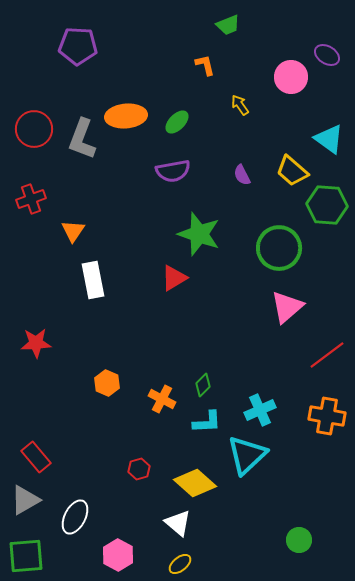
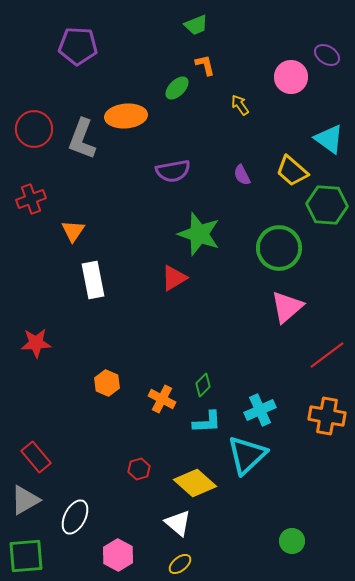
green trapezoid at (228, 25): moved 32 px left
green ellipse at (177, 122): moved 34 px up
green circle at (299, 540): moved 7 px left, 1 px down
